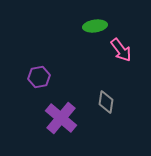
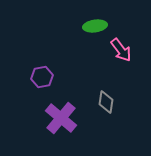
purple hexagon: moved 3 px right
